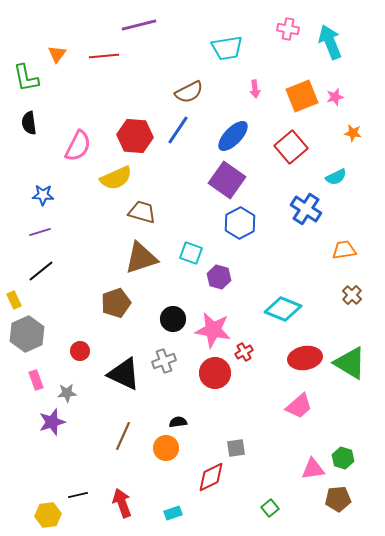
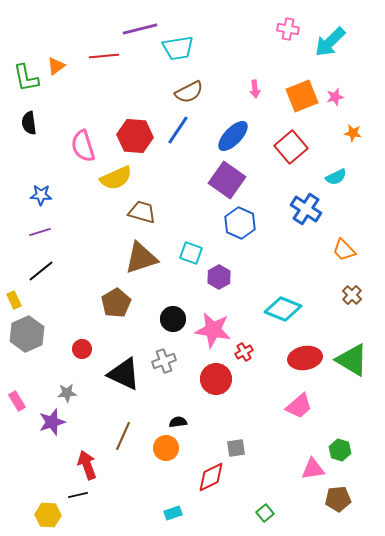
purple line at (139, 25): moved 1 px right, 4 px down
cyan arrow at (330, 42): rotated 112 degrees counterclockwise
cyan trapezoid at (227, 48): moved 49 px left
orange triangle at (57, 54): moved 1 px left, 12 px down; rotated 18 degrees clockwise
pink semicircle at (78, 146): moved 5 px right; rotated 136 degrees clockwise
blue star at (43, 195): moved 2 px left
blue hexagon at (240, 223): rotated 8 degrees counterclockwise
orange trapezoid at (344, 250): rotated 125 degrees counterclockwise
purple hexagon at (219, 277): rotated 15 degrees clockwise
brown pentagon at (116, 303): rotated 12 degrees counterclockwise
red circle at (80, 351): moved 2 px right, 2 px up
green triangle at (350, 363): moved 2 px right, 3 px up
red circle at (215, 373): moved 1 px right, 6 px down
pink rectangle at (36, 380): moved 19 px left, 21 px down; rotated 12 degrees counterclockwise
green hexagon at (343, 458): moved 3 px left, 8 px up
red arrow at (122, 503): moved 35 px left, 38 px up
green square at (270, 508): moved 5 px left, 5 px down
yellow hexagon at (48, 515): rotated 10 degrees clockwise
